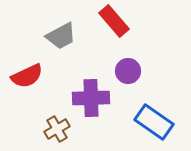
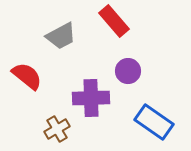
red semicircle: rotated 116 degrees counterclockwise
